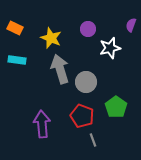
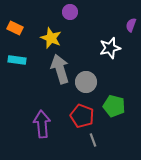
purple circle: moved 18 px left, 17 px up
green pentagon: moved 2 px left, 1 px up; rotated 20 degrees counterclockwise
